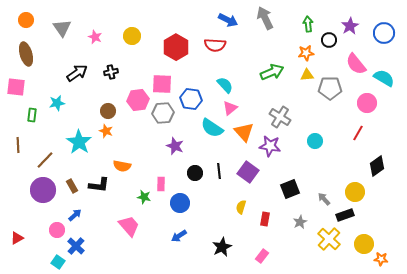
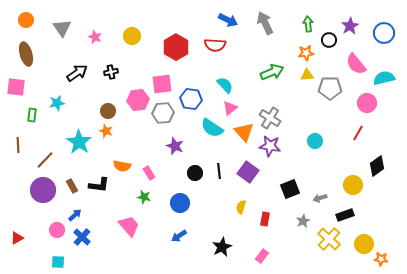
gray arrow at (265, 18): moved 5 px down
cyan semicircle at (384, 78): rotated 45 degrees counterclockwise
pink square at (162, 84): rotated 10 degrees counterclockwise
gray cross at (280, 117): moved 10 px left, 1 px down
pink rectangle at (161, 184): moved 12 px left, 11 px up; rotated 32 degrees counterclockwise
yellow circle at (355, 192): moved 2 px left, 7 px up
gray arrow at (324, 199): moved 4 px left, 1 px up; rotated 64 degrees counterclockwise
gray star at (300, 222): moved 3 px right, 1 px up
blue cross at (76, 246): moved 6 px right, 9 px up
cyan square at (58, 262): rotated 32 degrees counterclockwise
